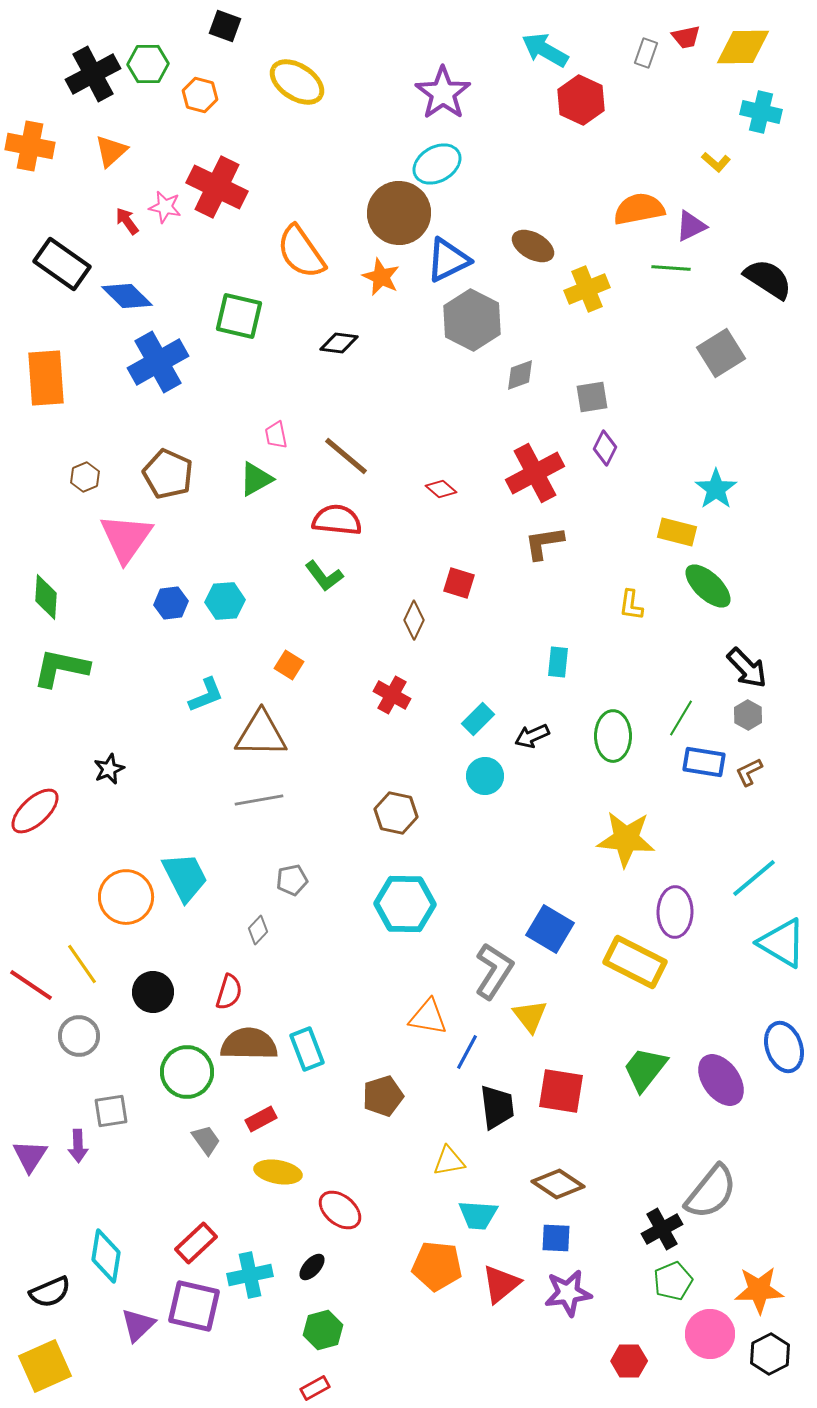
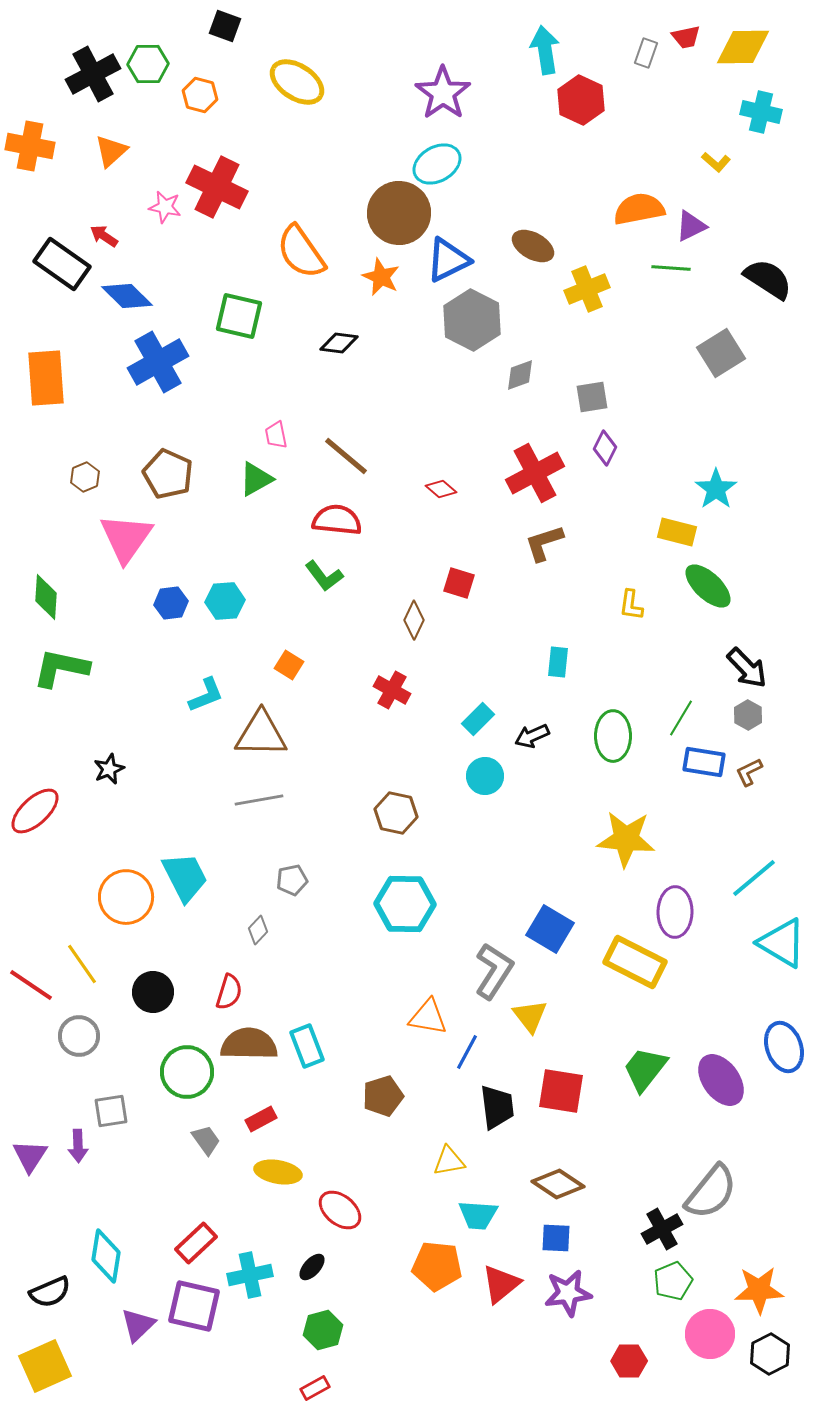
cyan arrow at (545, 50): rotated 51 degrees clockwise
red arrow at (127, 221): moved 23 px left, 15 px down; rotated 20 degrees counterclockwise
brown L-shape at (544, 543): rotated 9 degrees counterclockwise
red cross at (392, 695): moved 5 px up
cyan rectangle at (307, 1049): moved 3 px up
